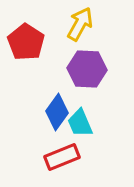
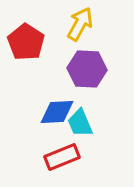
blue diamond: rotated 51 degrees clockwise
